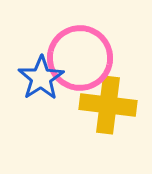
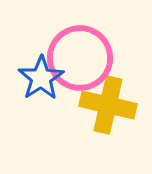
yellow cross: rotated 6 degrees clockwise
